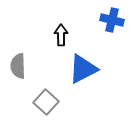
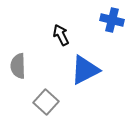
black arrow: rotated 25 degrees counterclockwise
blue triangle: moved 2 px right, 1 px down
